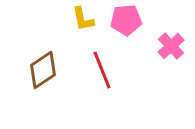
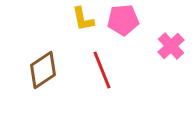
pink pentagon: moved 3 px left
